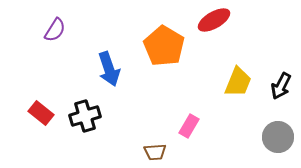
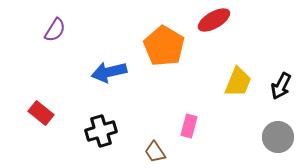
blue arrow: moved 3 px down; rotated 96 degrees clockwise
black cross: moved 16 px right, 15 px down
pink rectangle: rotated 15 degrees counterclockwise
brown trapezoid: rotated 60 degrees clockwise
